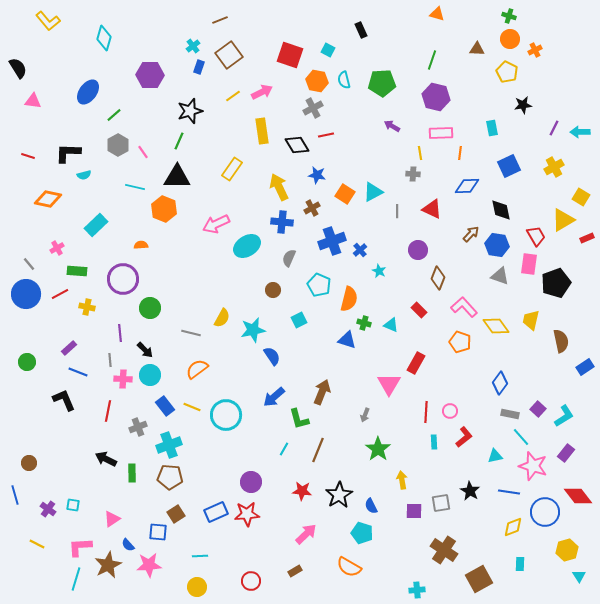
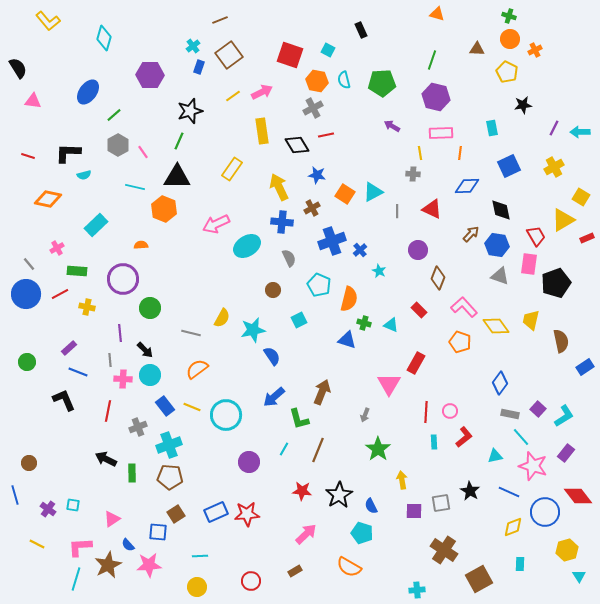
gray semicircle at (289, 258): rotated 132 degrees clockwise
purple circle at (251, 482): moved 2 px left, 20 px up
blue line at (509, 492): rotated 15 degrees clockwise
